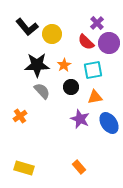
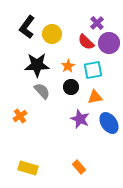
black L-shape: rotated 75 degrees clockwise
orange star: moved 4 px right, 1 px down
yellow rectangle: moved 4 px right
